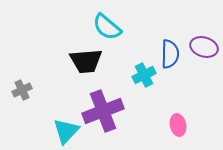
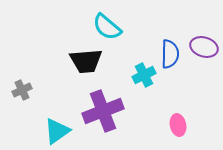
cyan triangle: moved 9 px left; rotated 12 degrees clockwise
